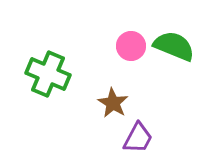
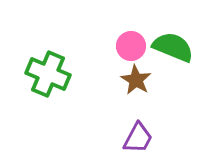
green semicircle: moved 1 px left, 1 px down
brown star: moved 23 px right, 23 px up
